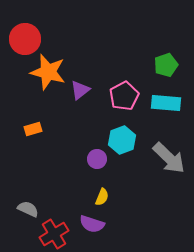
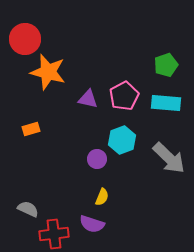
purple triangle: moved 8 px right, 9 px down; rotated 50 degrees clockwise
orange rectangle: moved 2 px left
red cross: rotated 24 degrees clockwise
